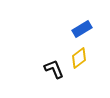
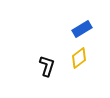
black L-shape: moved 7 px left, 3 px up; rotated 40 degrees clockwise
